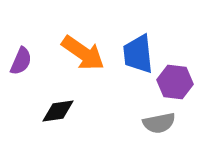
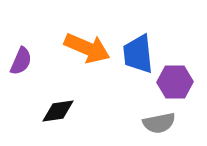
orange arrow: moved 4 px right, 5 px up; rotated 12 degrees counterclockwise
purple hexagon: rotated 8 degrees counterclockwise
